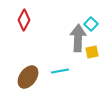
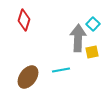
red diamond: rotated 10 degrees counterclockwise
cyan square: moved 2 px right
cyan line: moved 1 px right, 1 px up
